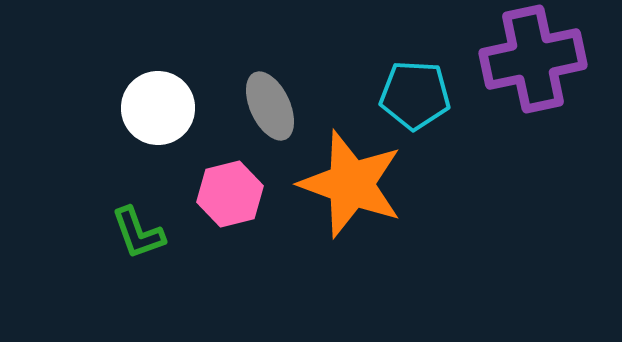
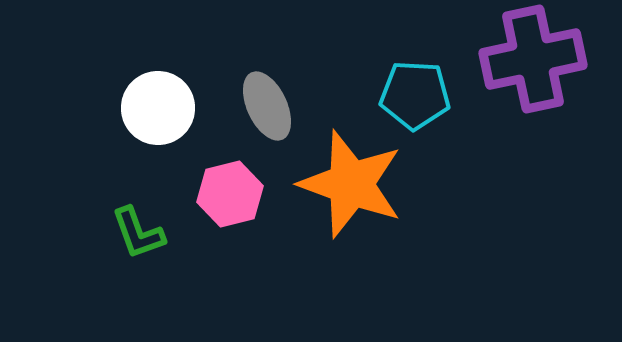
gray ellipse: moved 3 px left
